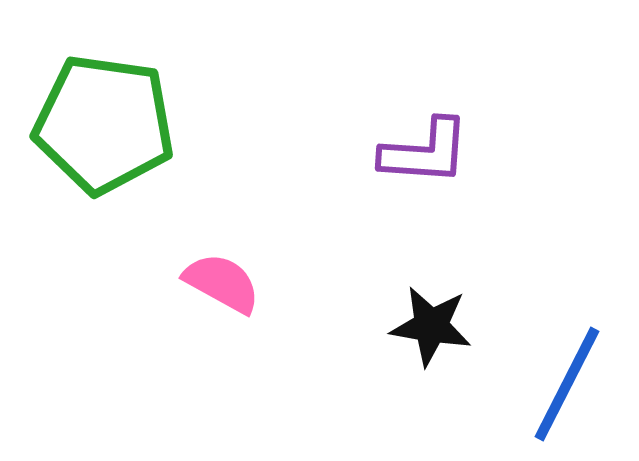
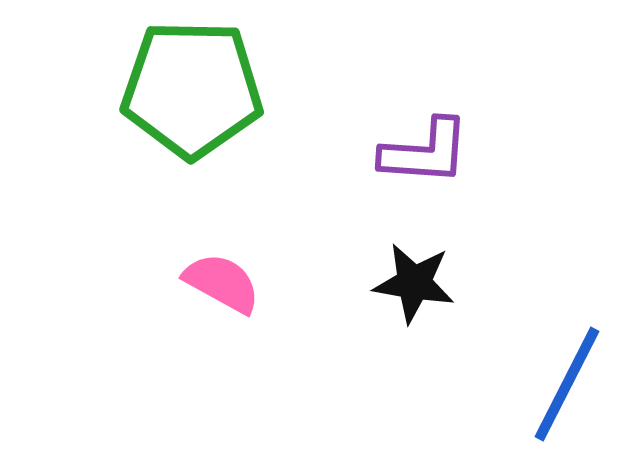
green pentagon: moved 88 px right, 35 px up; rotated 7 degrees counterclockwise
black star: moved 17 px left, 43 px up
